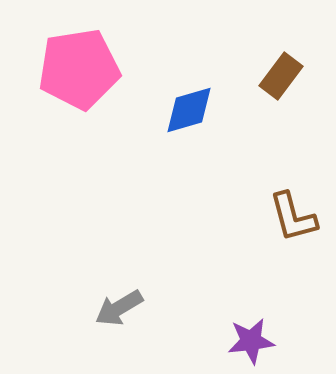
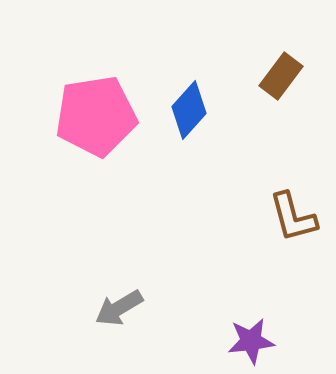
pink pentagon: moved 17 px right, 47 px down
blue diamond: rotated 32 degrees counterclockwise
